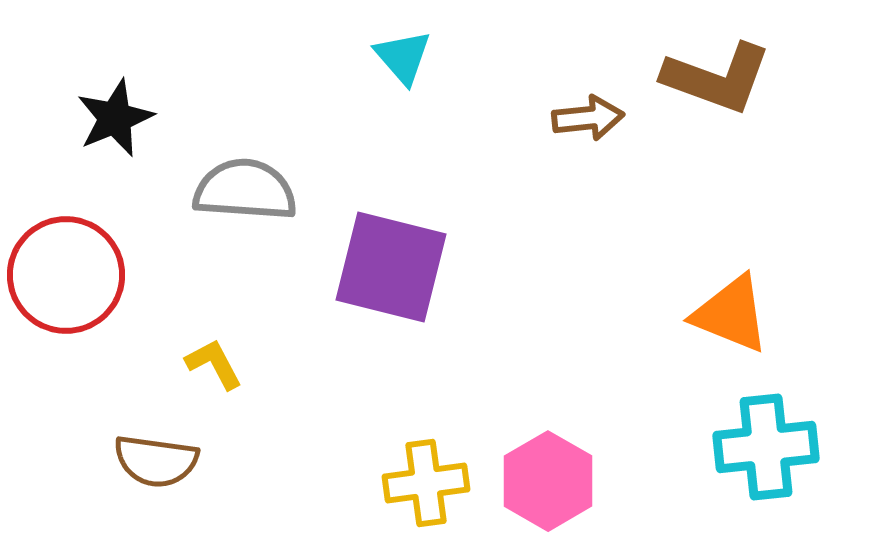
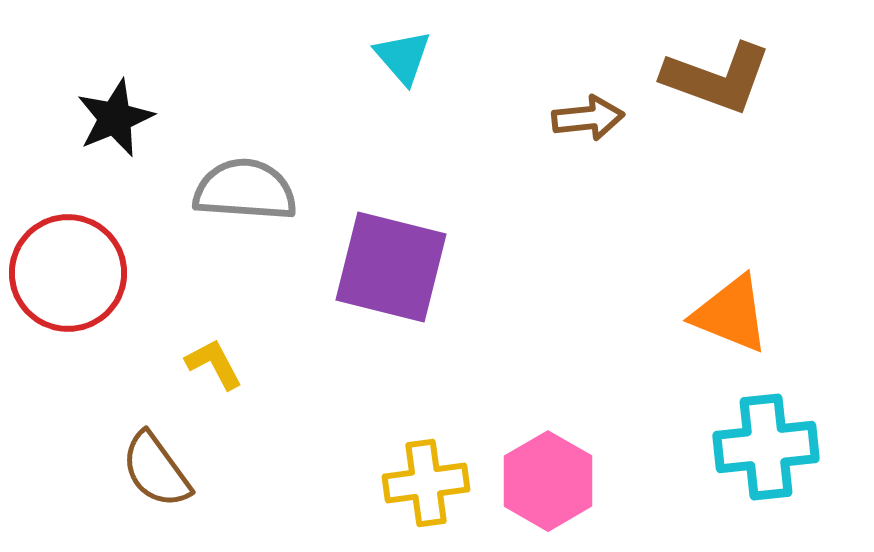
red circle: moved 2 px right, 2 px up
brown semicircle: moved 9 px down; rotated 46 degrees clockwise
